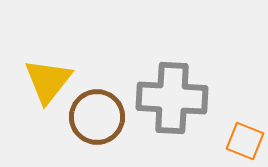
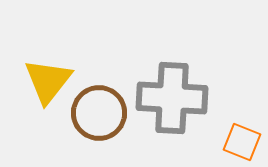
brown circle: moved 2 px right, 4 px up
orange square: moved 3 px left, 1 px down
